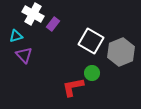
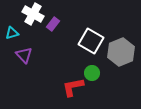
cyan triangle: moved 4 px left, 3 px up
